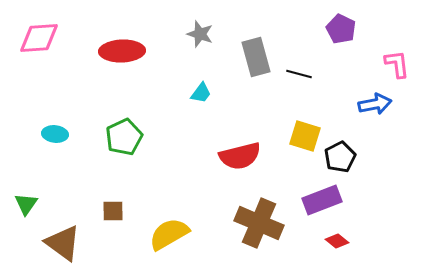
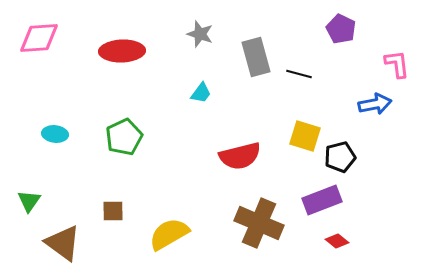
black pentagon: rotated 12 degrees clockwise
green triangle: moved 3 px right, 3 px up
